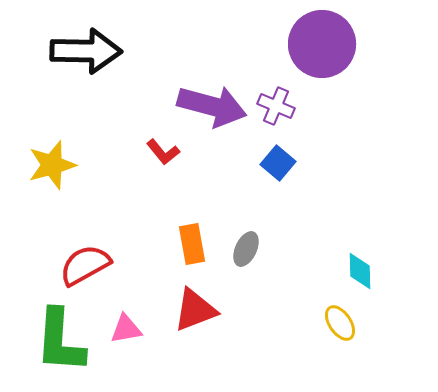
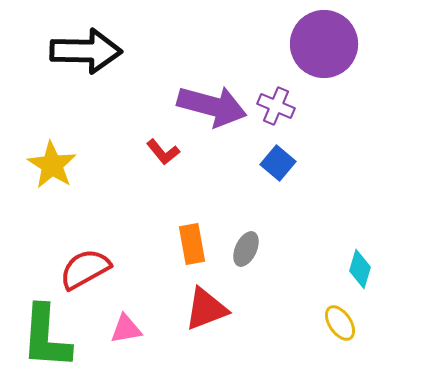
purple circle: moved 2 px right
yellow star: rotated 24 degrees counterclockwise
red semicircle: moved 4 px down
cyan diamond: moved 2 px up; rotated 18 degrees clockwise
red triangle: moved 11 px right, 1 px up
green L-shape: moved 14 px left, 4 px up
